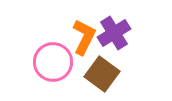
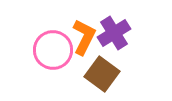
pink circle: moved 12 px up
